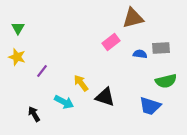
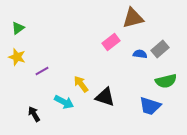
green triangle: rotated 24 degrees clockwise
gray rectangle: moved 1 px left, 1 px down; rotated 36 degrees counterclockwise
purple line: rotated 24 degrees clockwise
yellow arrow: moved 1 px down
